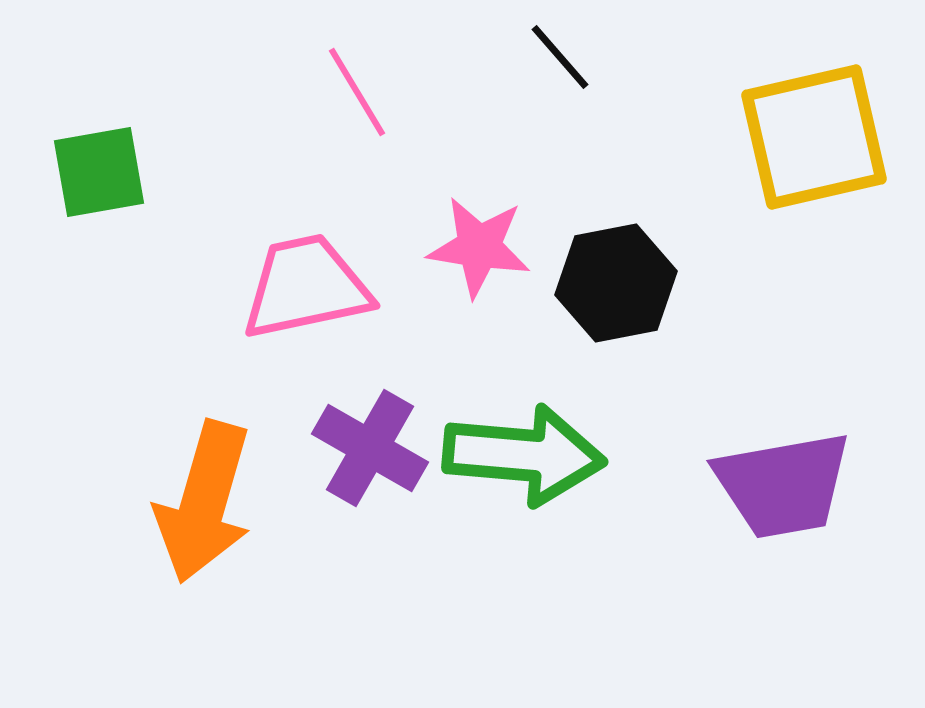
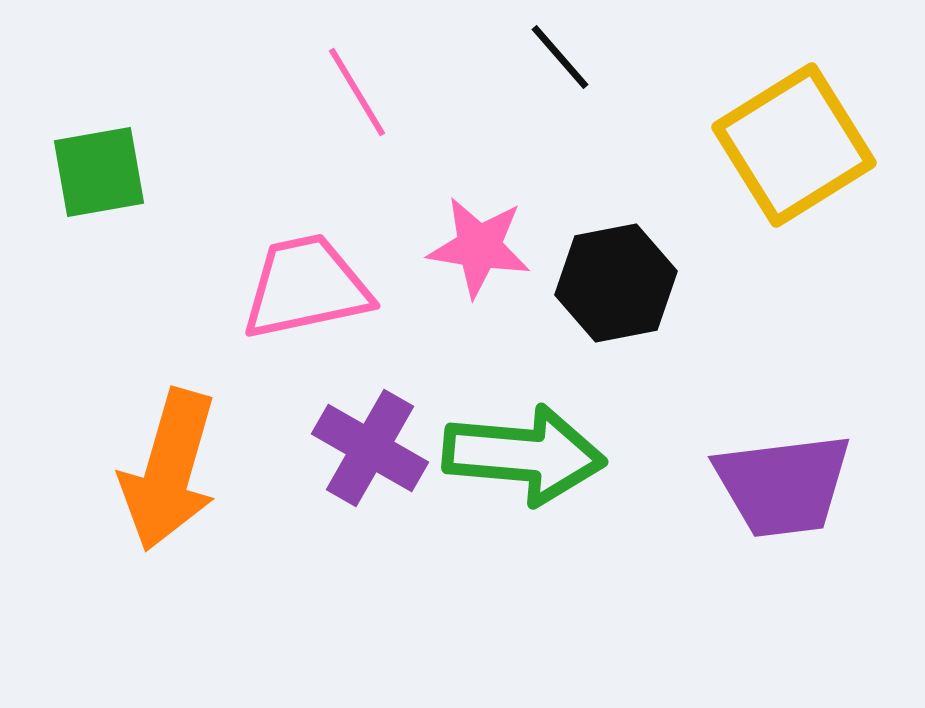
yellow square: moved 20 px left, 8 px down; rotated 19 degrees counterclockwise
purple trapezoid: rotated 3 degrees clockwise
orange arrow: moved 35 px left, 32 px up
